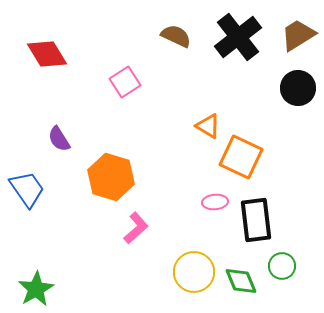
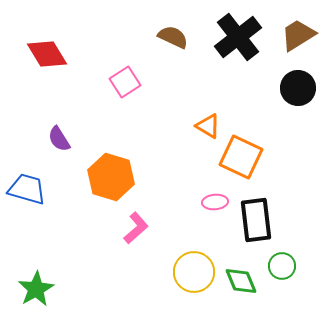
brown semicircle: moved 3 px left, 1 px down
blue trapezoid: rotated 39 degrees counterclockwise
